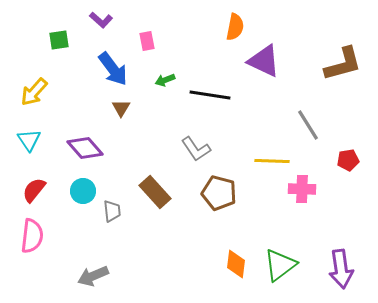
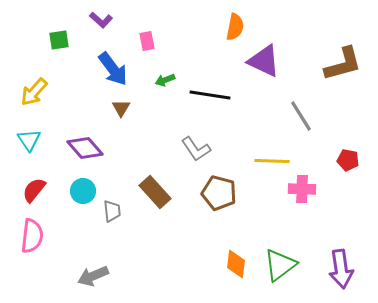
gray line: moved 7 px left, 9 px up
red pentagon: rotated 20 degrees clockwise
